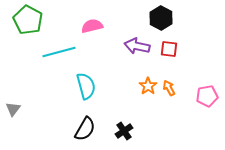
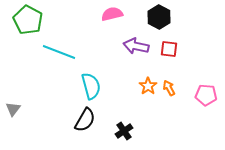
black hexagon: moved 2 px left, 1 px up
pink semicircle: moved 20 px right, 12 px up
purple arrow: moved 1 px left
cyan line: rotated 36 degrees clockwise
cyan semicircle: moved 5 px right
pink pentagon: moved 1 px left, 1 px up; rotated 15 degrees clockwise
black semicircle: moved 9 px up
